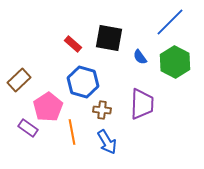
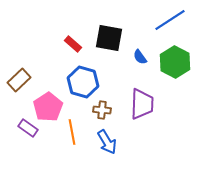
blue line: moved 2 px up; rotated 12 degrees clockwise
